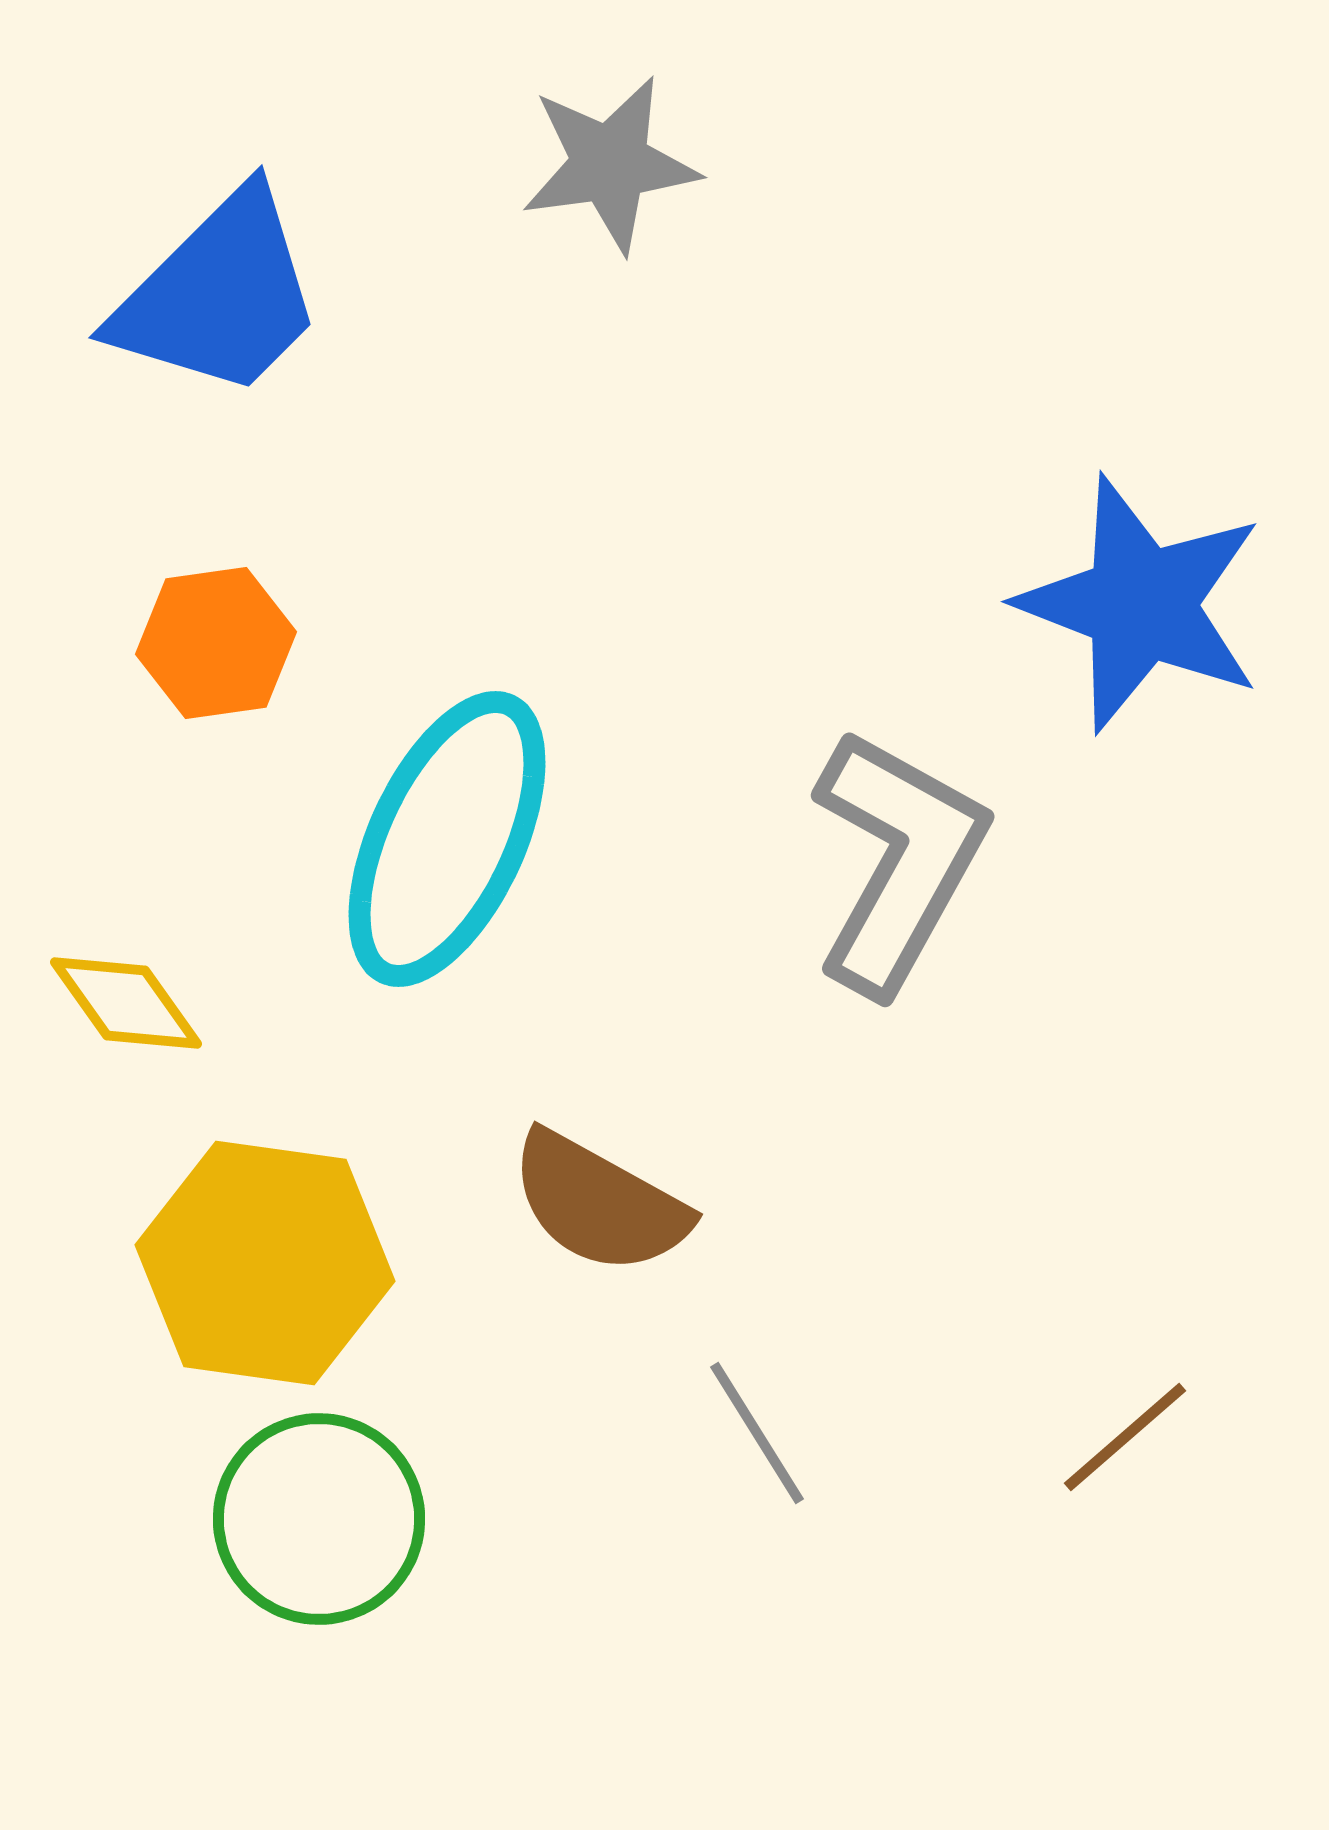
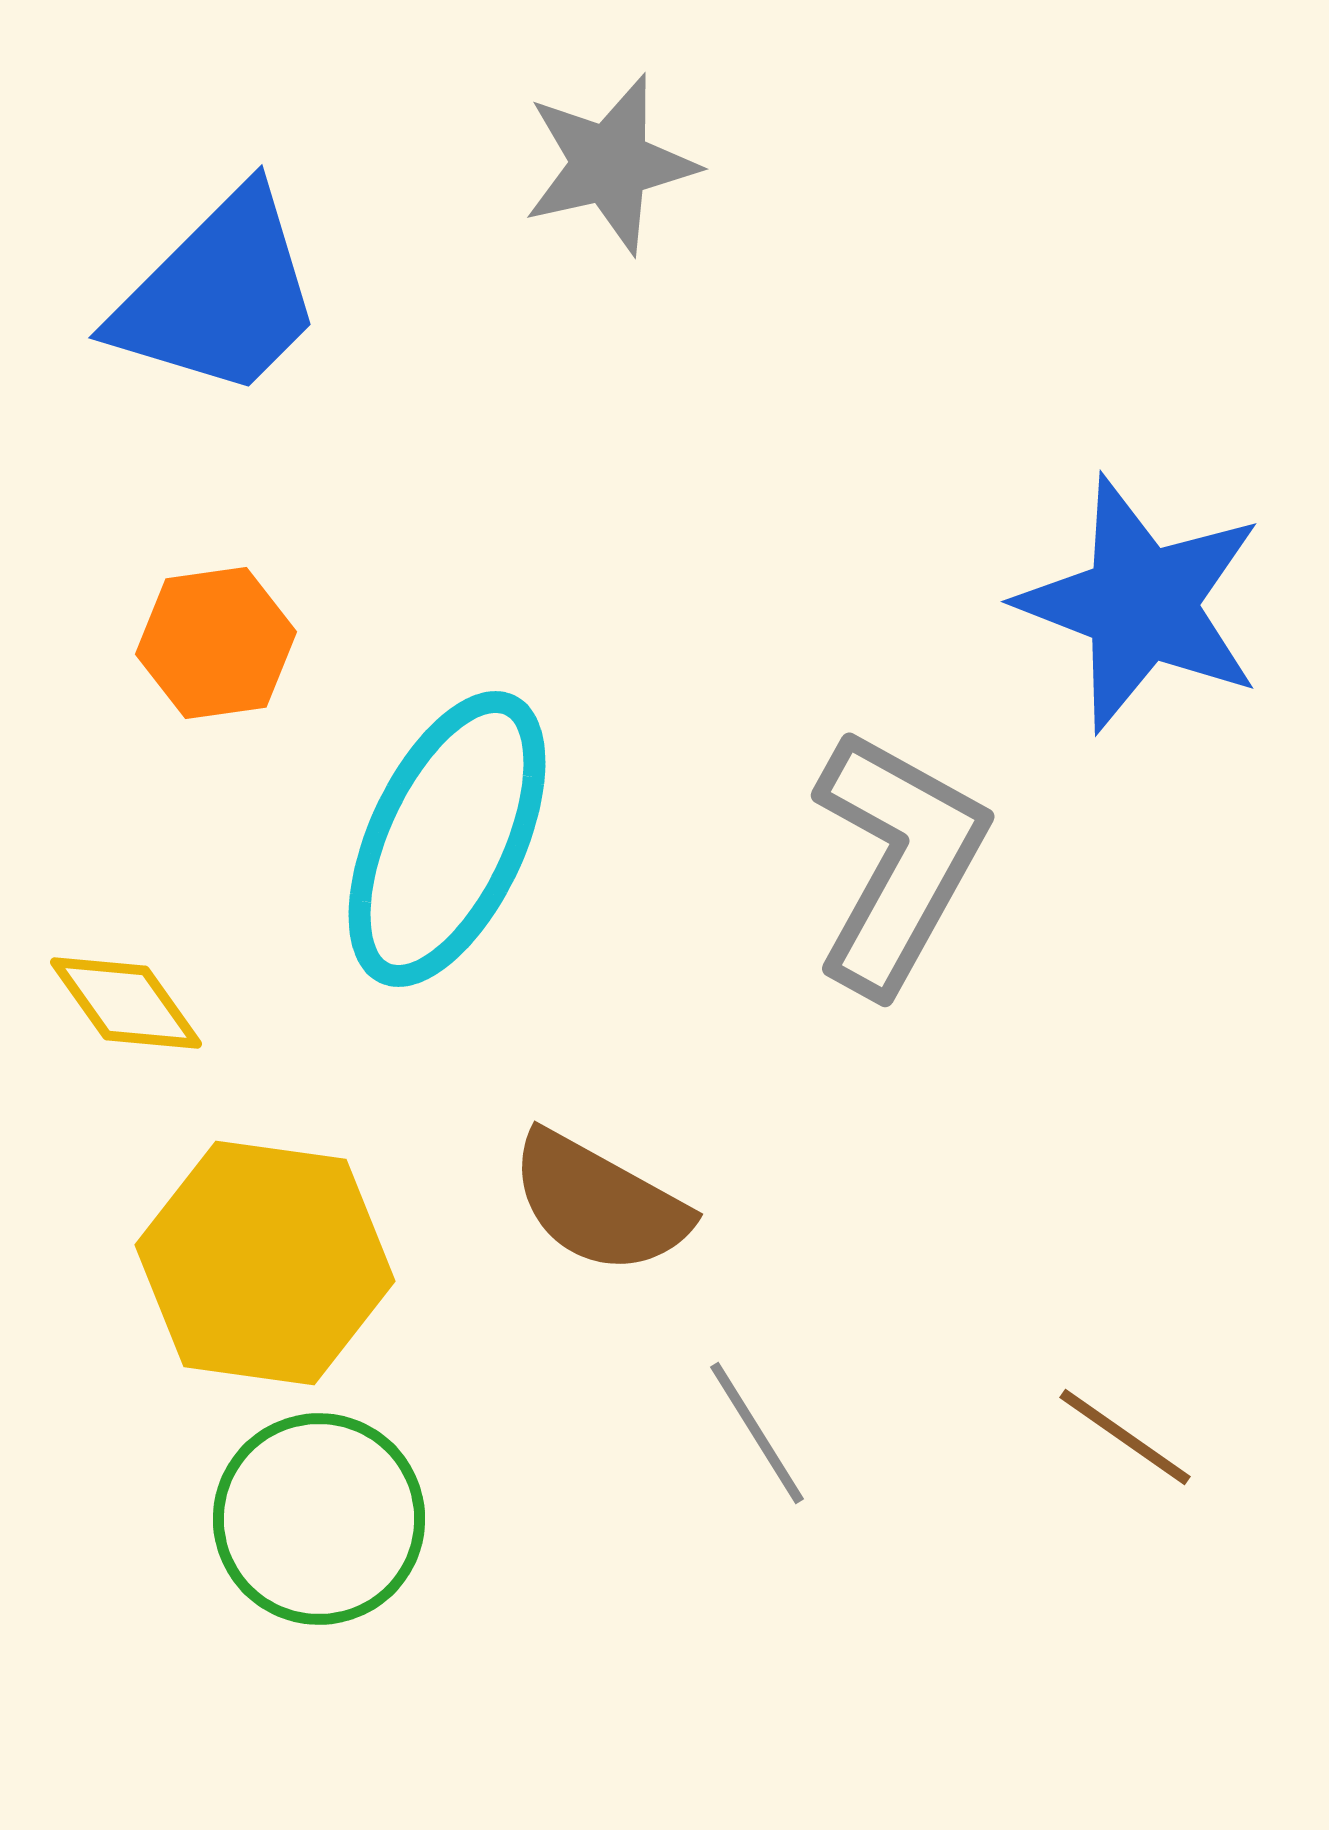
gray star: rotated 5 degrees counterclockwise
brown line: rotated 76 degrees clockwise
